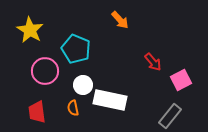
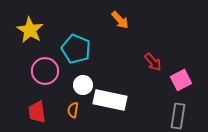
orange semicircle: moved 2 px down; rotated 21 degrees clockwise
gray rectangle: moved 8 px right; rotated 30 degrees counterclockwise
